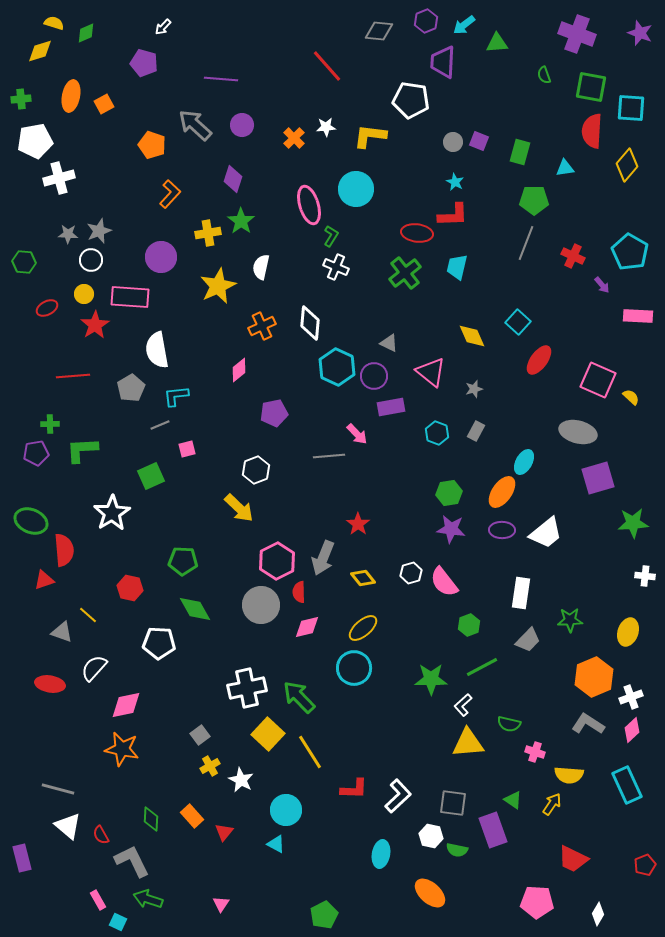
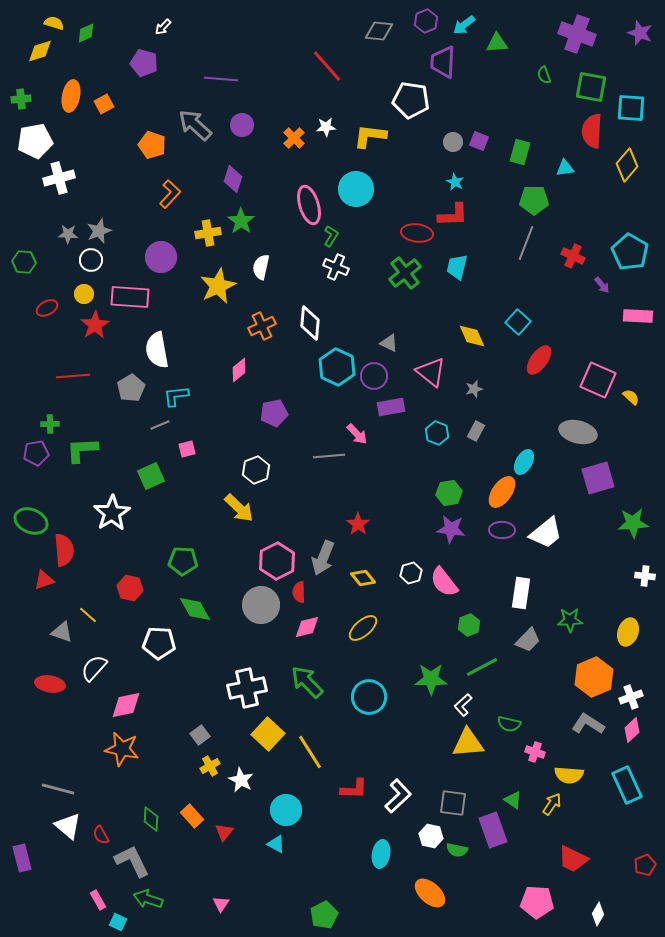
cyan circle at (354, 668): moved 15 px right, 29 px down
green arrow at (299, 697): moved 8 px right, 15 px up
